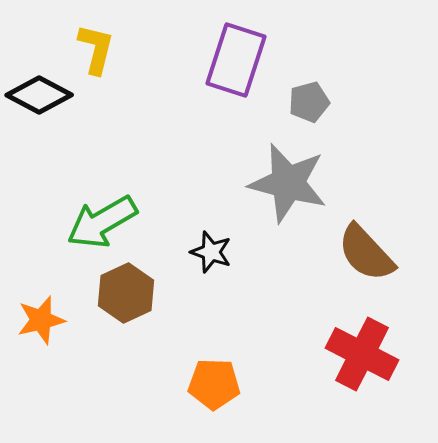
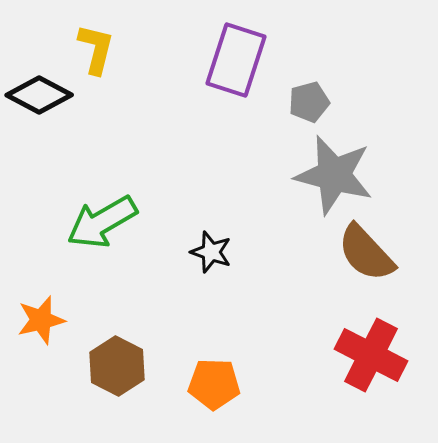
gray star: moved 46 px right, 8 px up
brown hexagon: moved 9 px left, 73 px down; rotated 8 degrees counterclockwise
red cross: moved 9 px right, 1 px down
